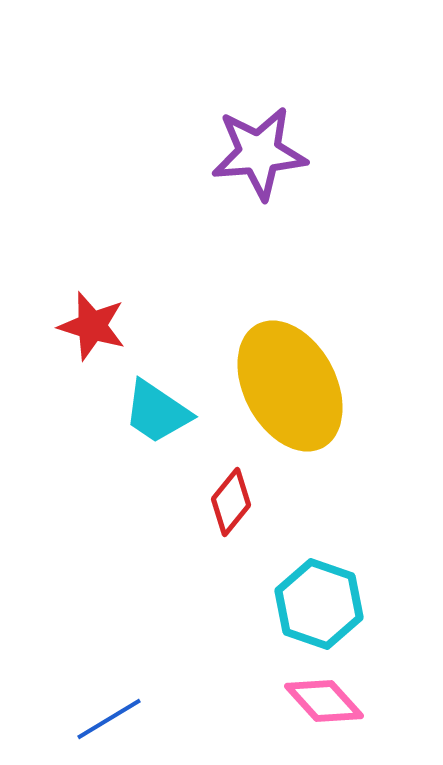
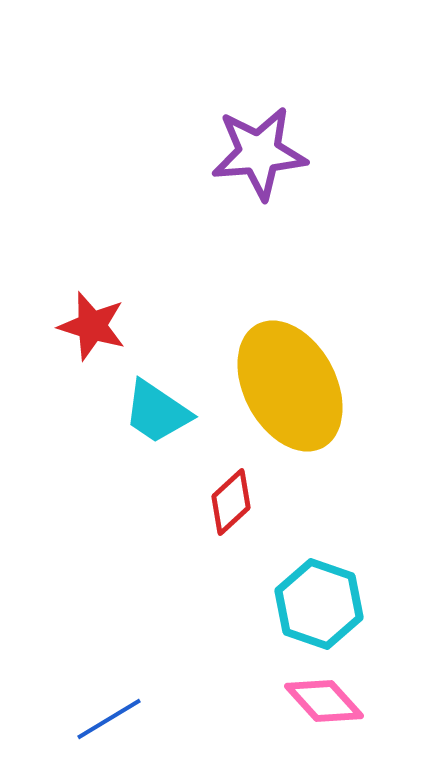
red diamond: rotated 8 degrees clockwise
